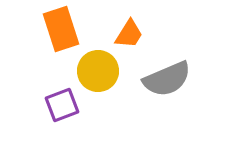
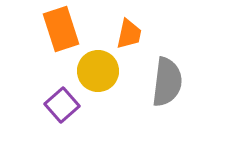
orange trapezoid: rotated 20 degrees counterclockwise
gray semicircle: moved 3 px down; rotated 60 degrees counterclockwise
purple square: rotated 20 degrees counterclockwise
